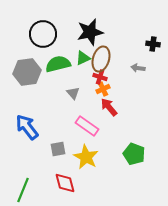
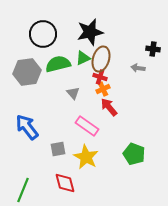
black cross: moved 5 px down
